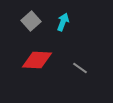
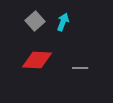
gray square: moved 4 px right
gray line: rotated 35 degrees counterclockwise
